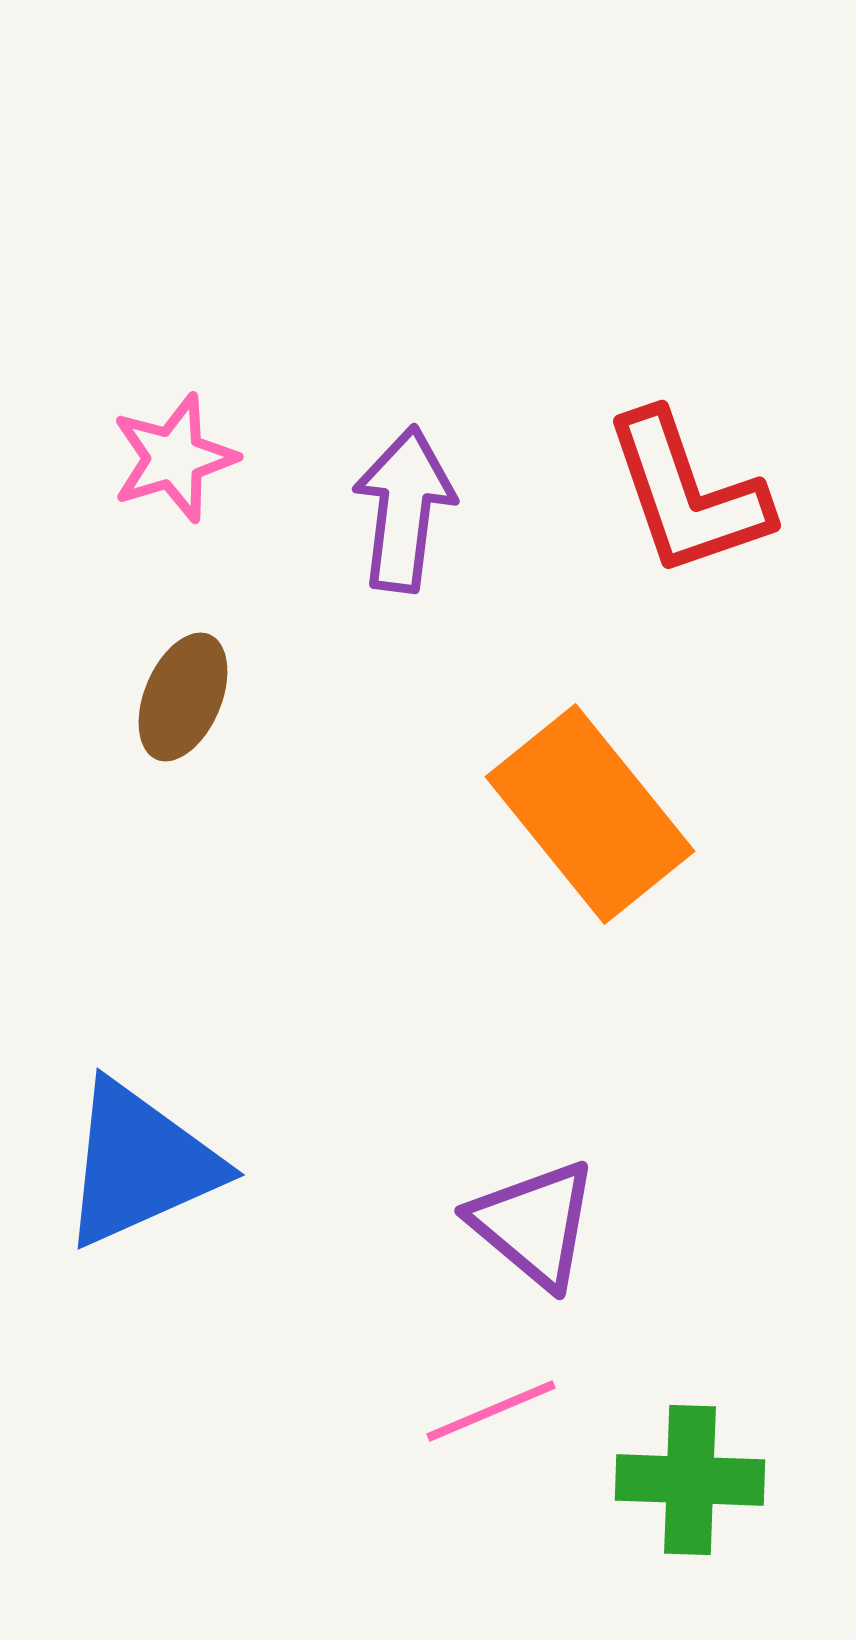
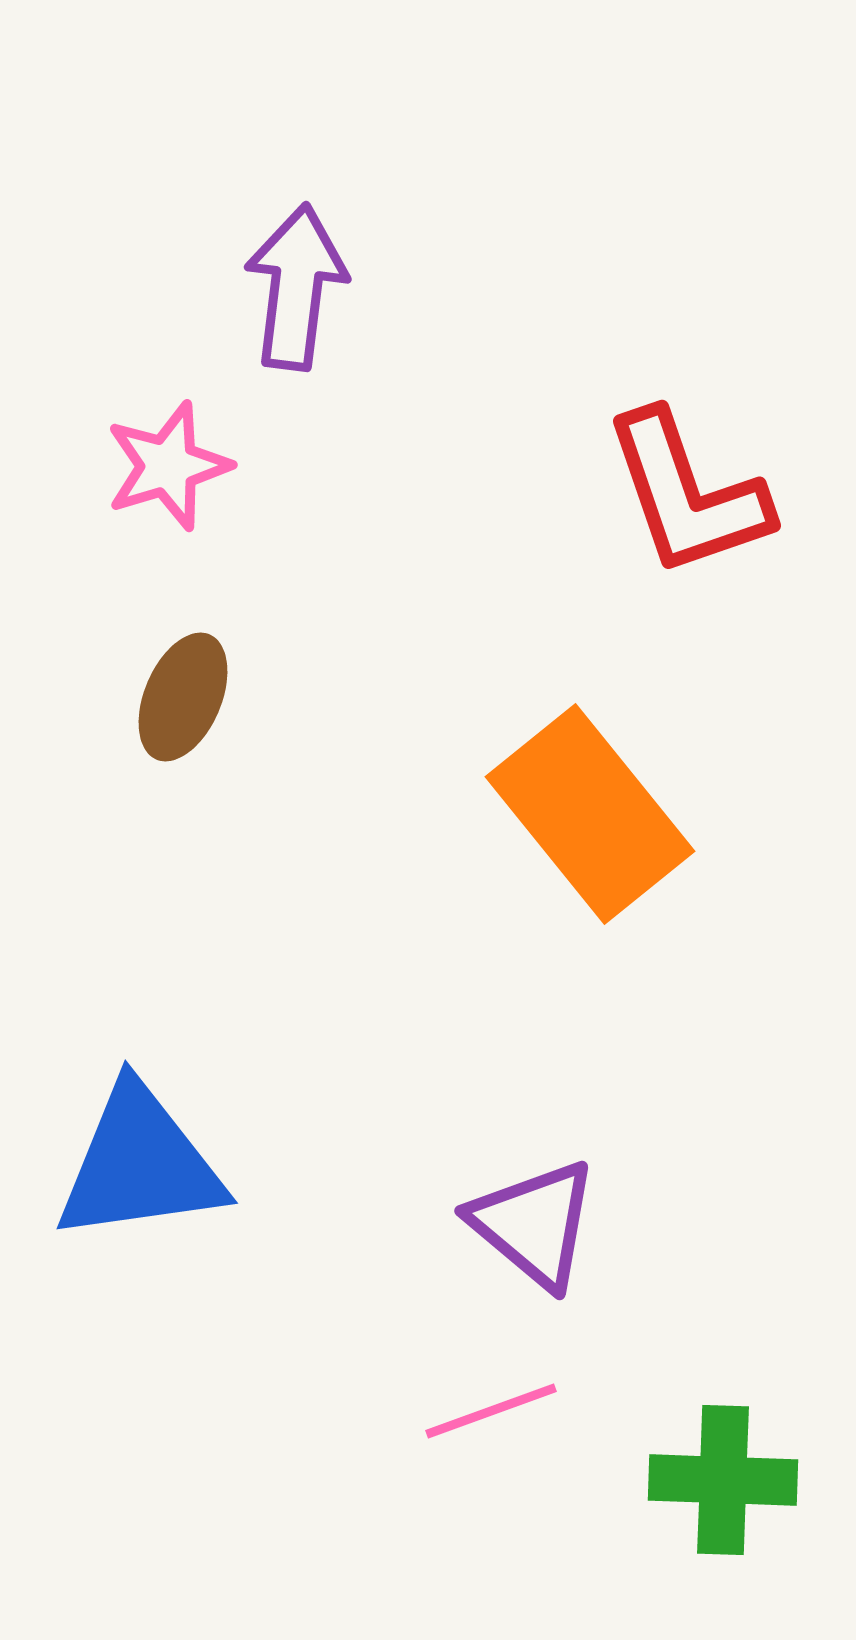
pink star: moved 6 px left, 8 px down
purple arrow: moved 108 px left, 222 px up
blue triangle: rotated 16 degrees clockwise
pink line: rotated 3 degrees clockwise
green cross: moved 33 px right
